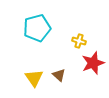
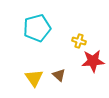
red star: moved 2 px up; rotated 15 degrees clockwise
